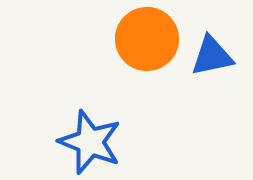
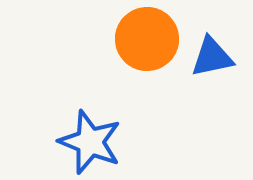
blue triangle: moved 1 px down
